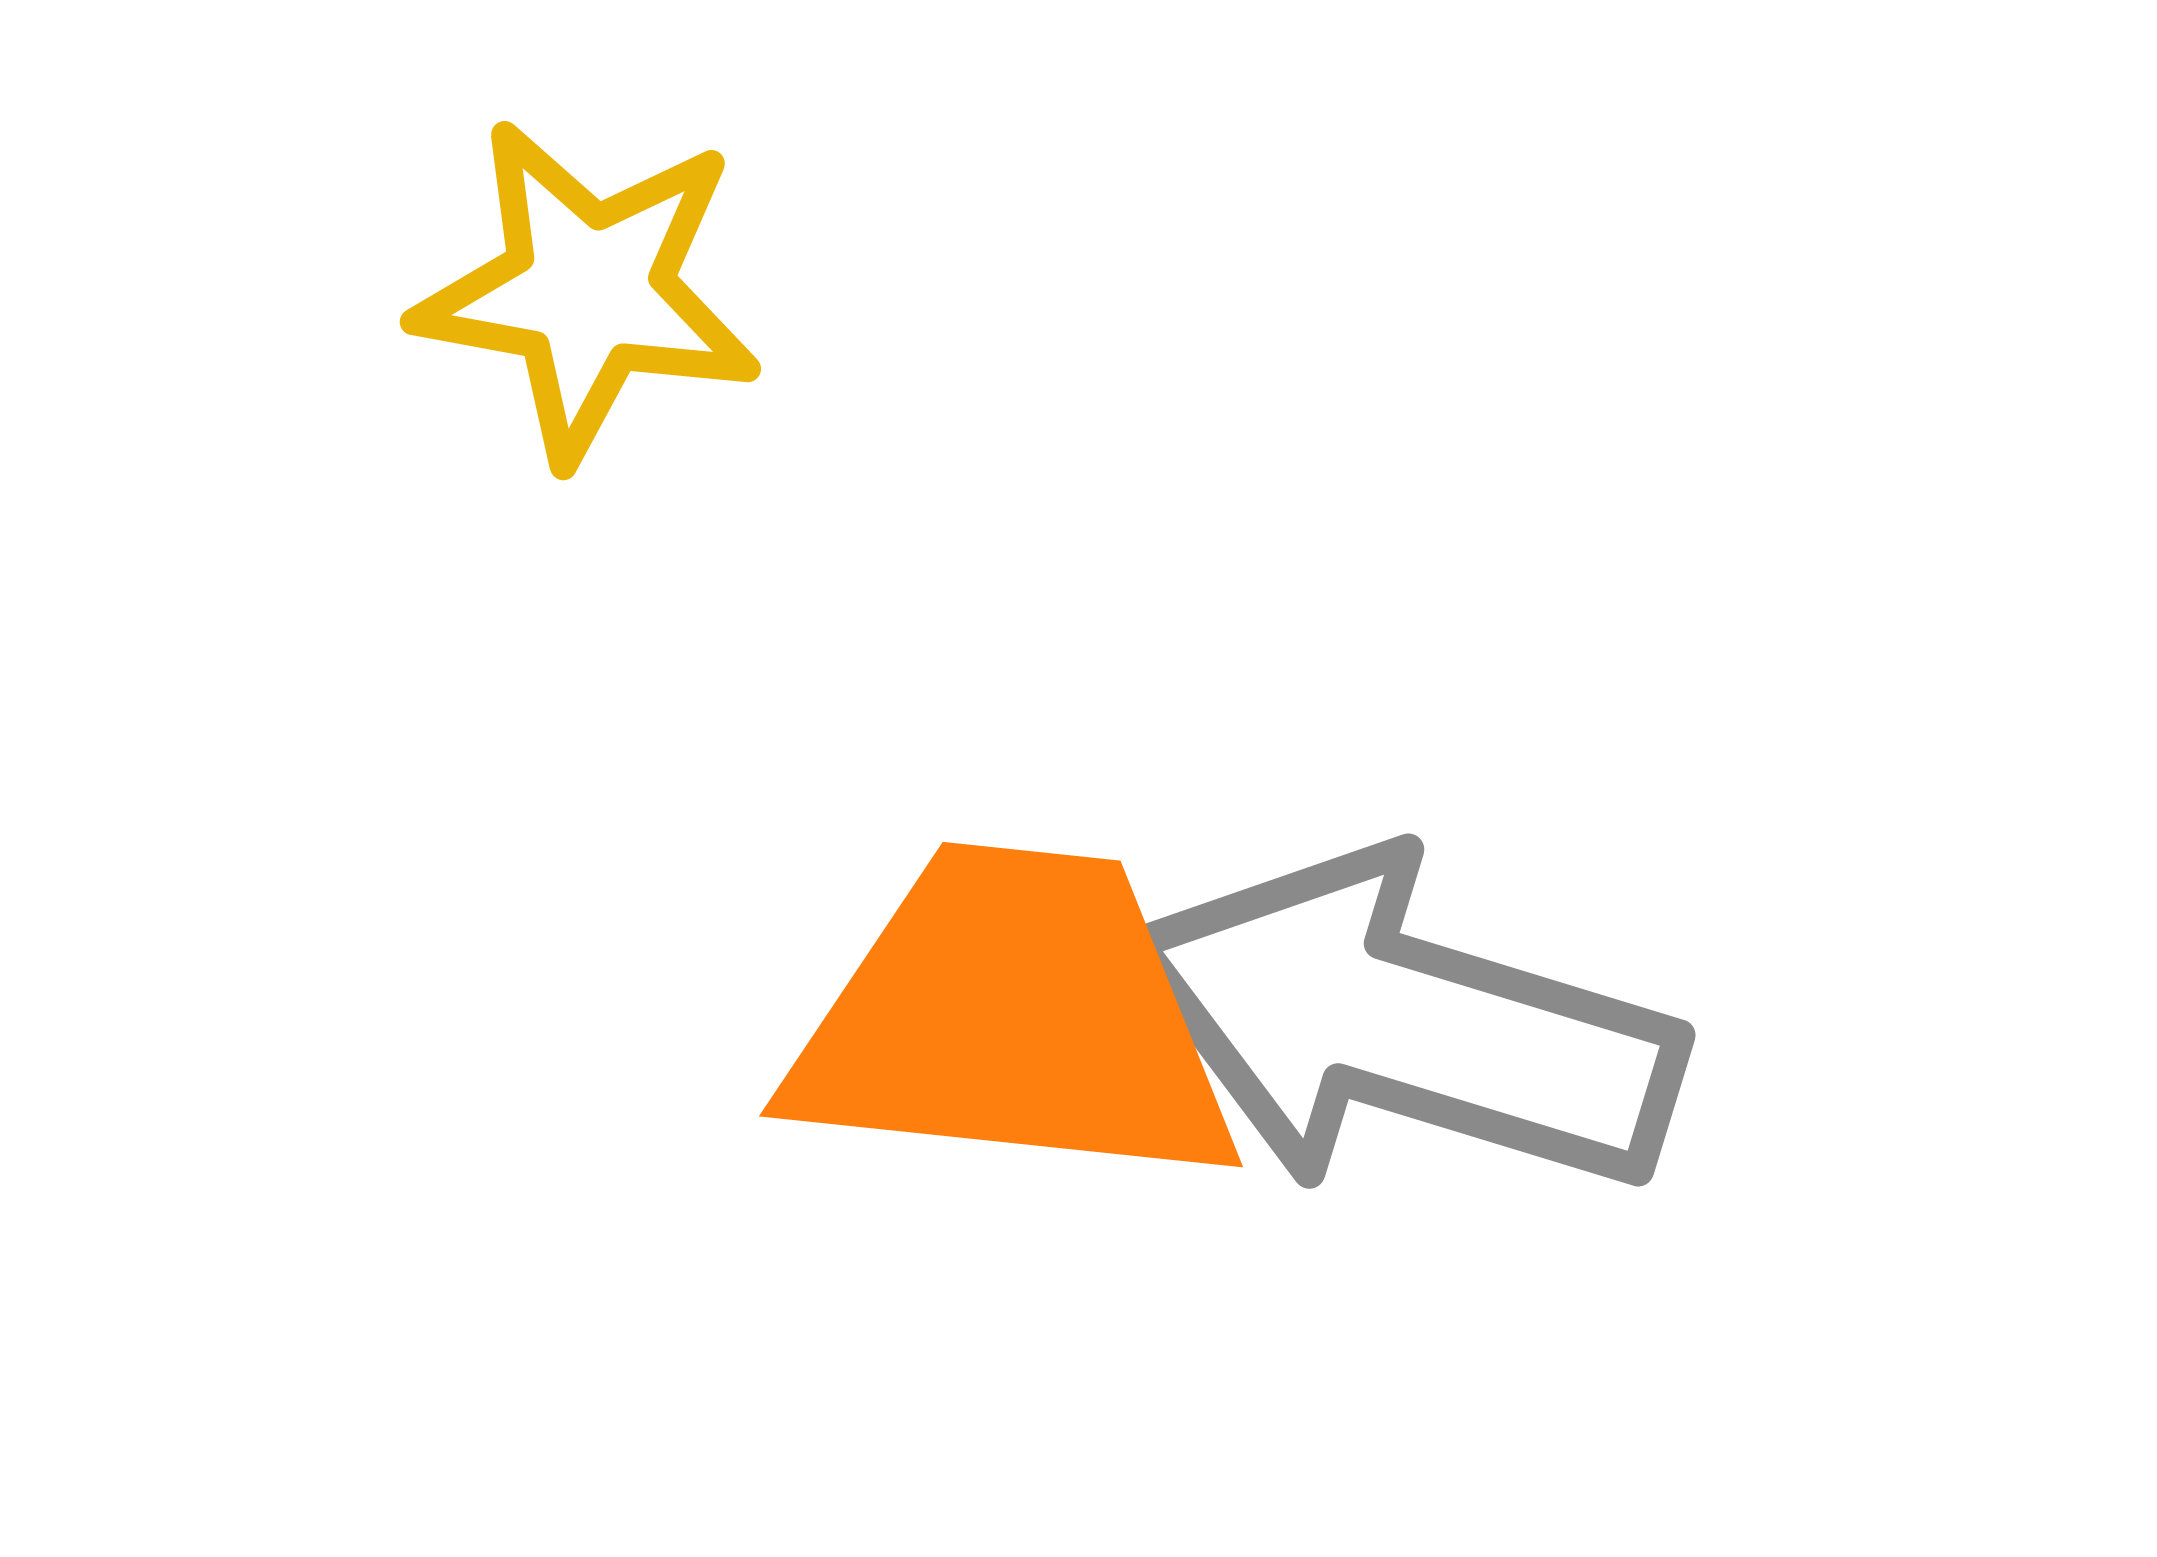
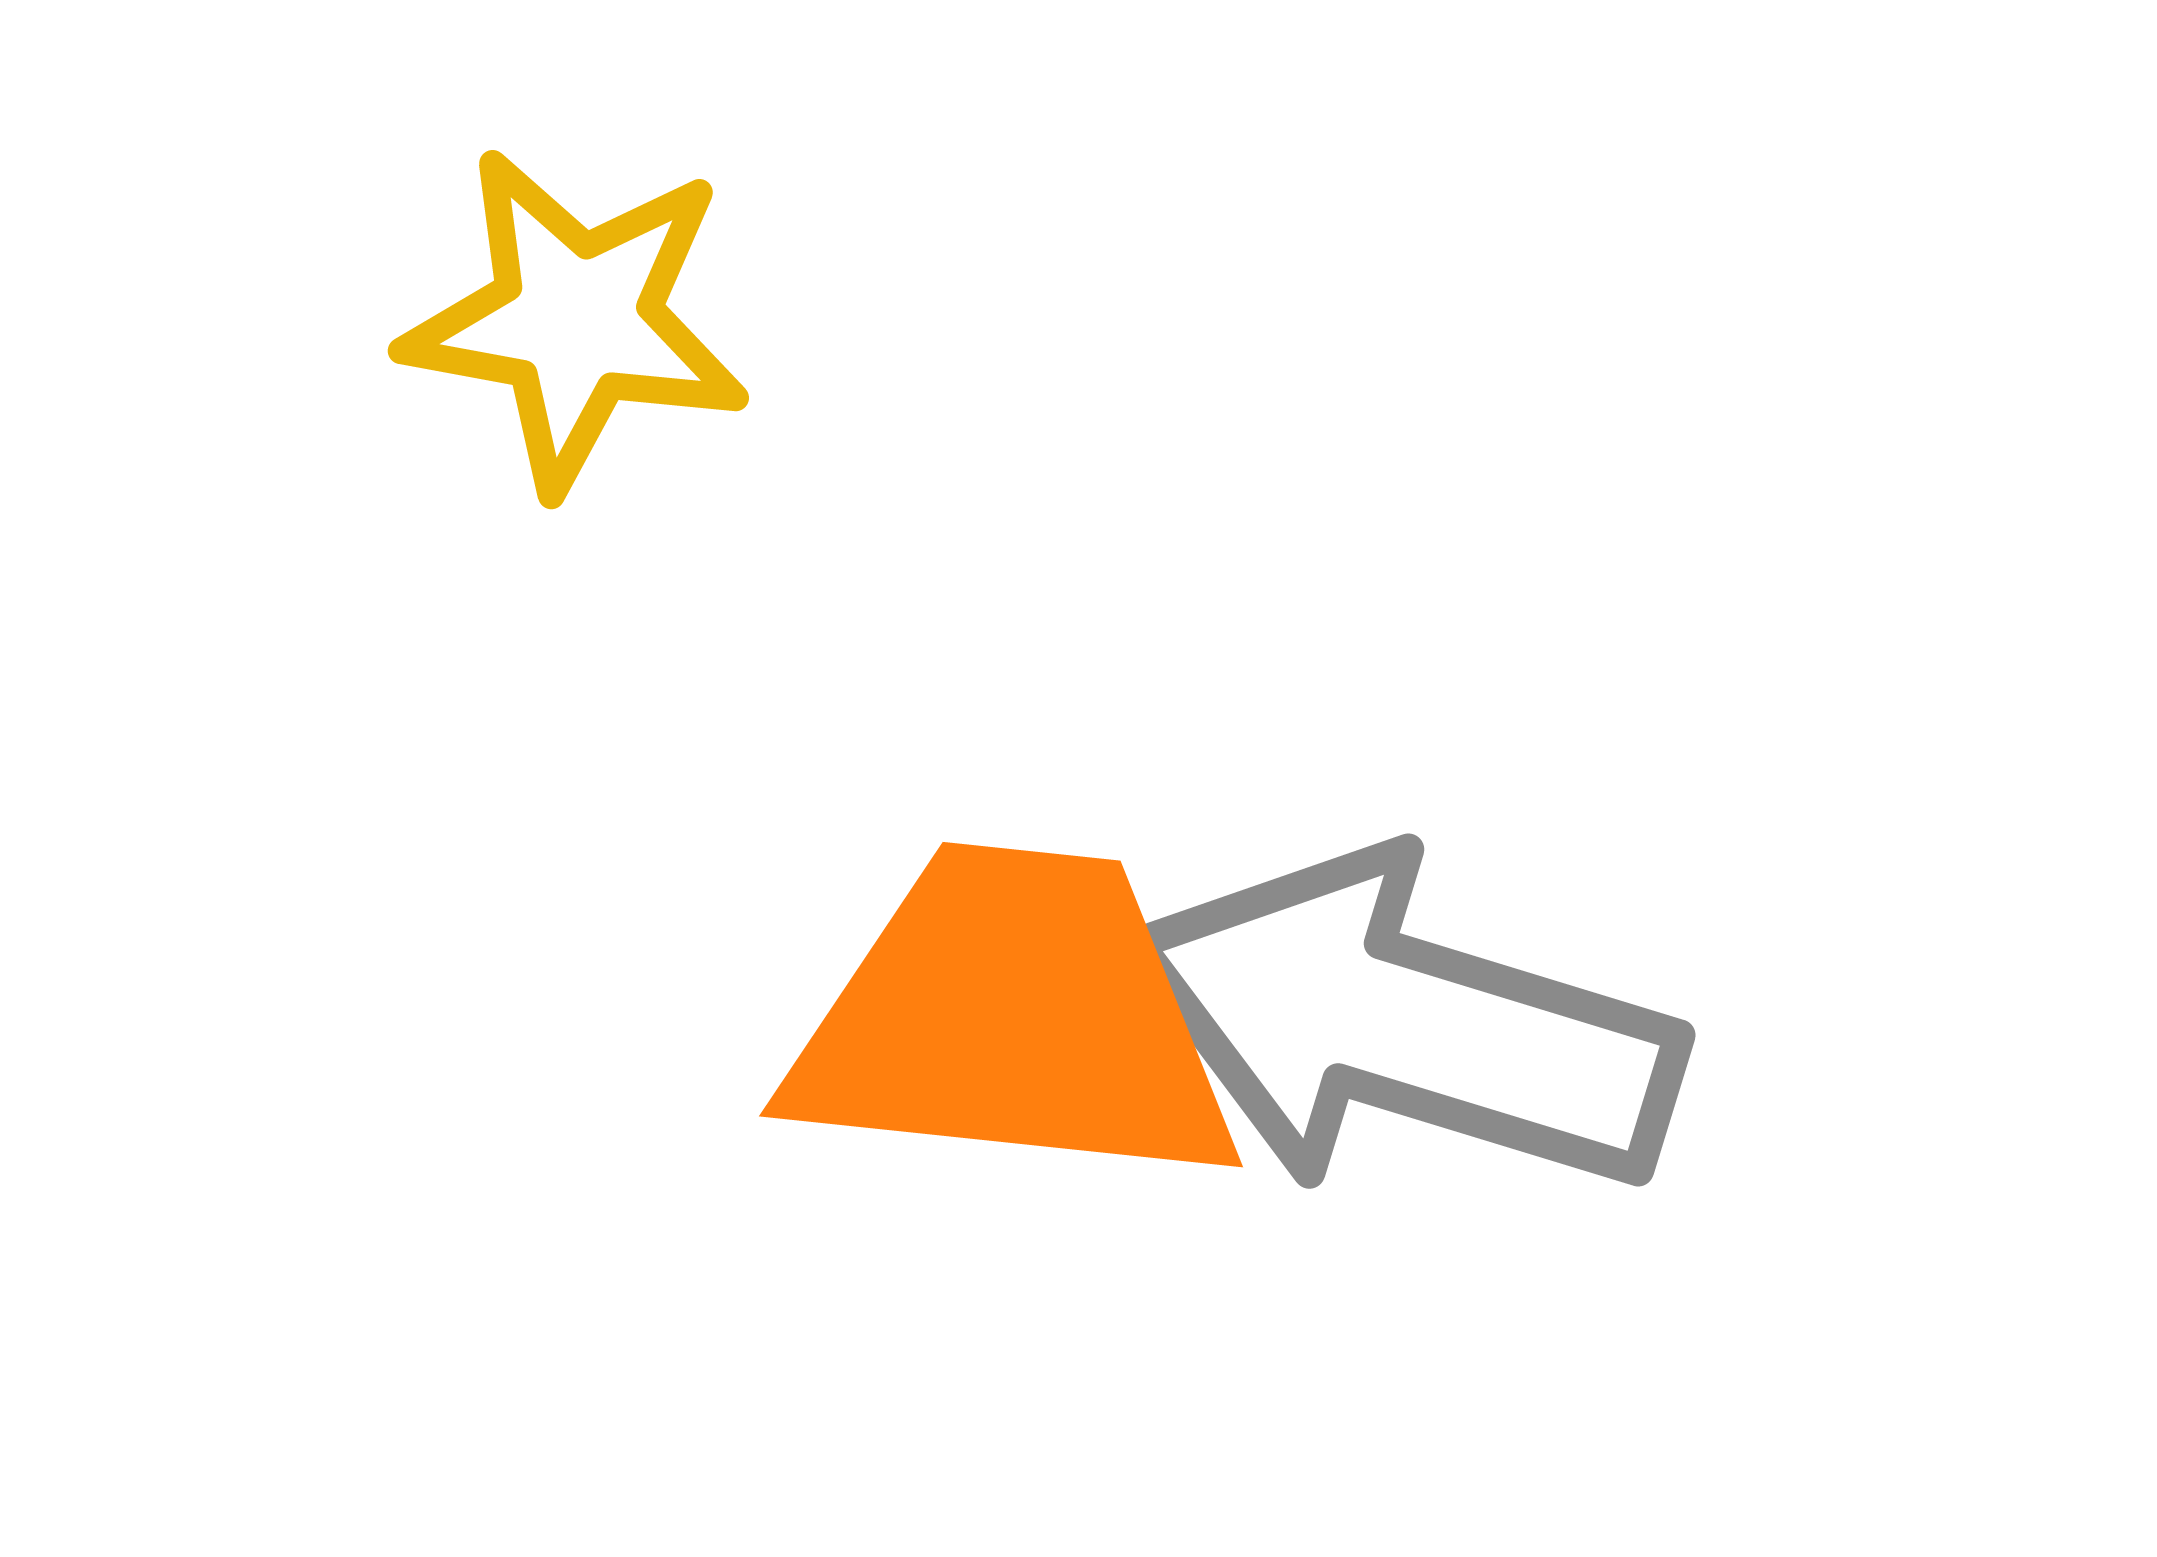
yellow star: moved 12 px left, 29 px down
